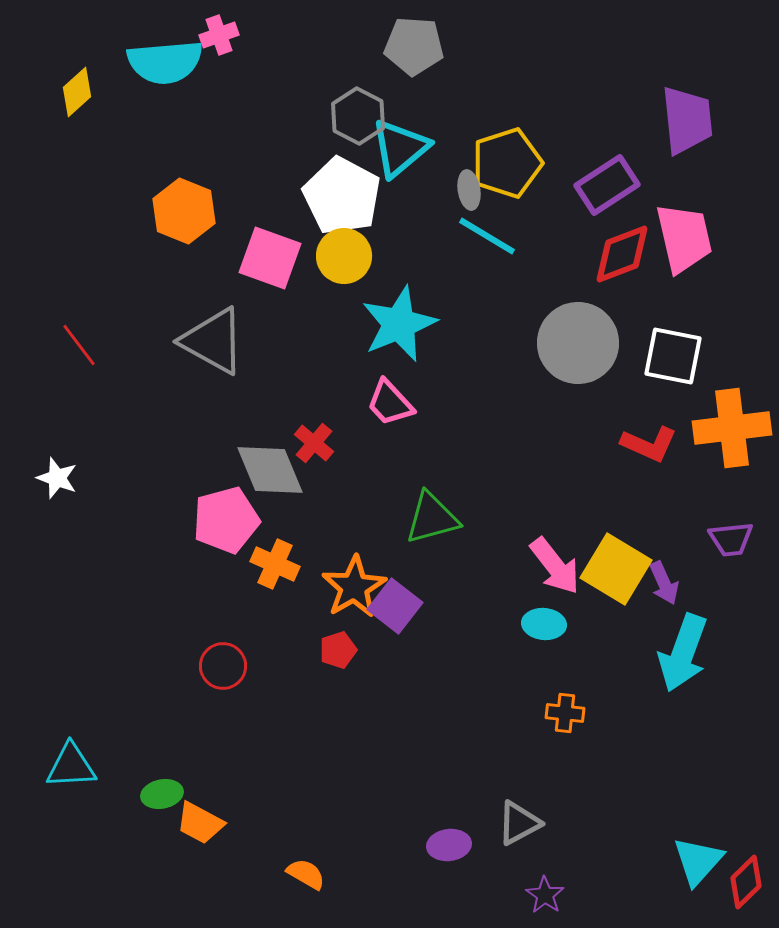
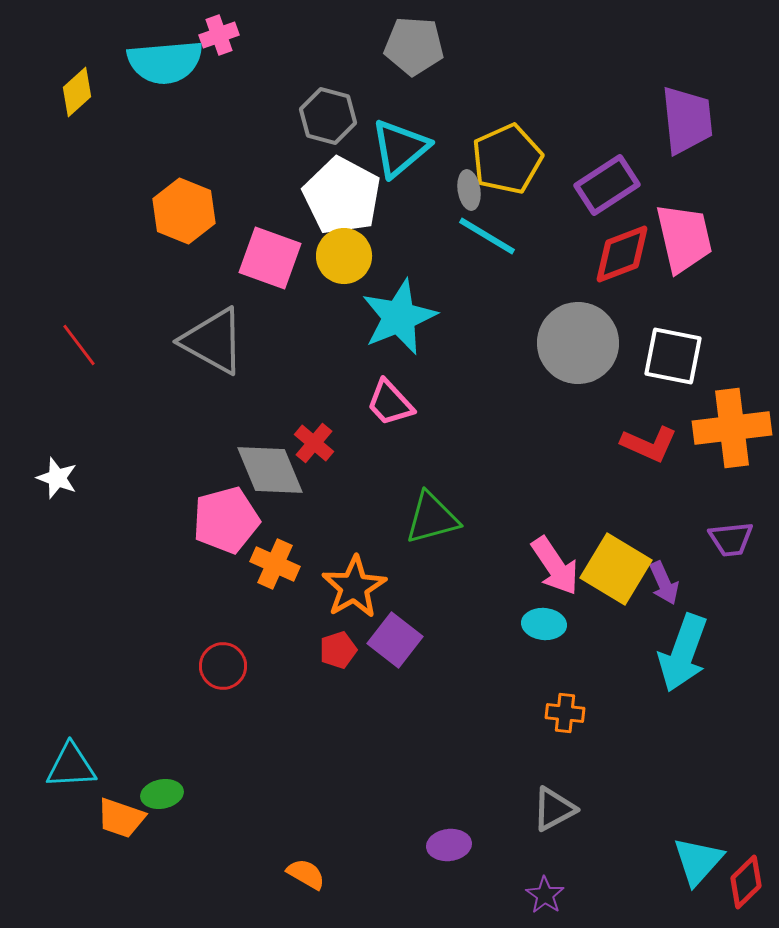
gray hexagon at (358, 116): moved 30 px left; rotated 12 degrees counterclockwise
yellow pentagon at (507, 163): moved 4 px up; rotated 6 degrees counterclockwise
cyan star at (399, 324): moved 7 px up
pink arrow at (555, 566): rotated 4 degrees clockwise
purple square at (395, 606): moved 34 px down
orange trapezoid at (200, 823): moved 79 px left, 5 px up; rotated 9 degrees counterclockwise
gray triangle at (519, 823): moved 35 px right, 14 px up
